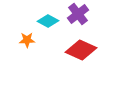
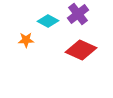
orange star: moved 1 px left
